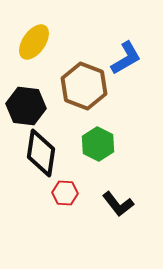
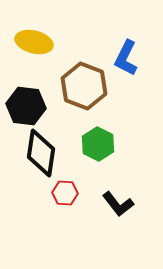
yellow ellipse: rotated 69 degrees clockwise
blue L-shape: rotated 147 degrees clockwise
